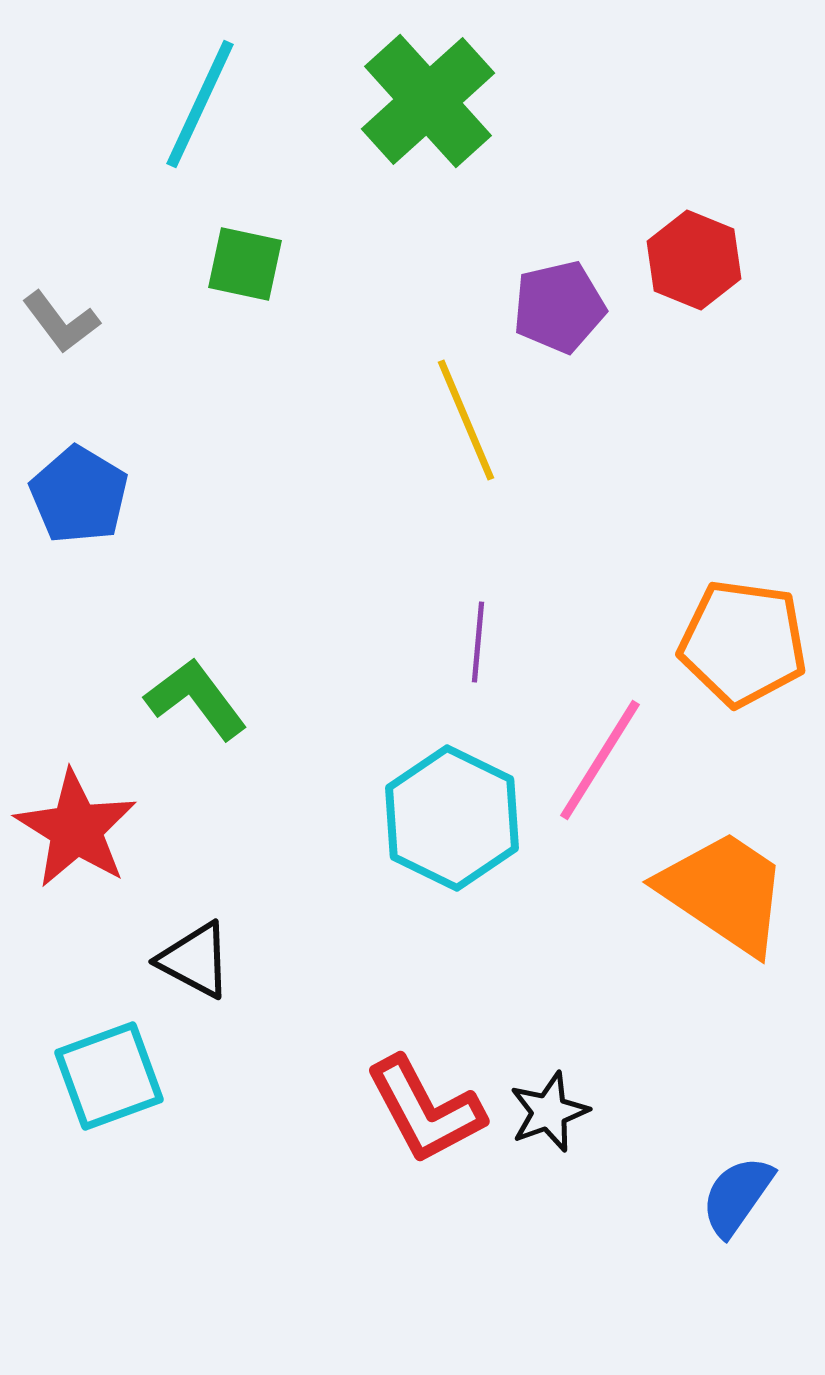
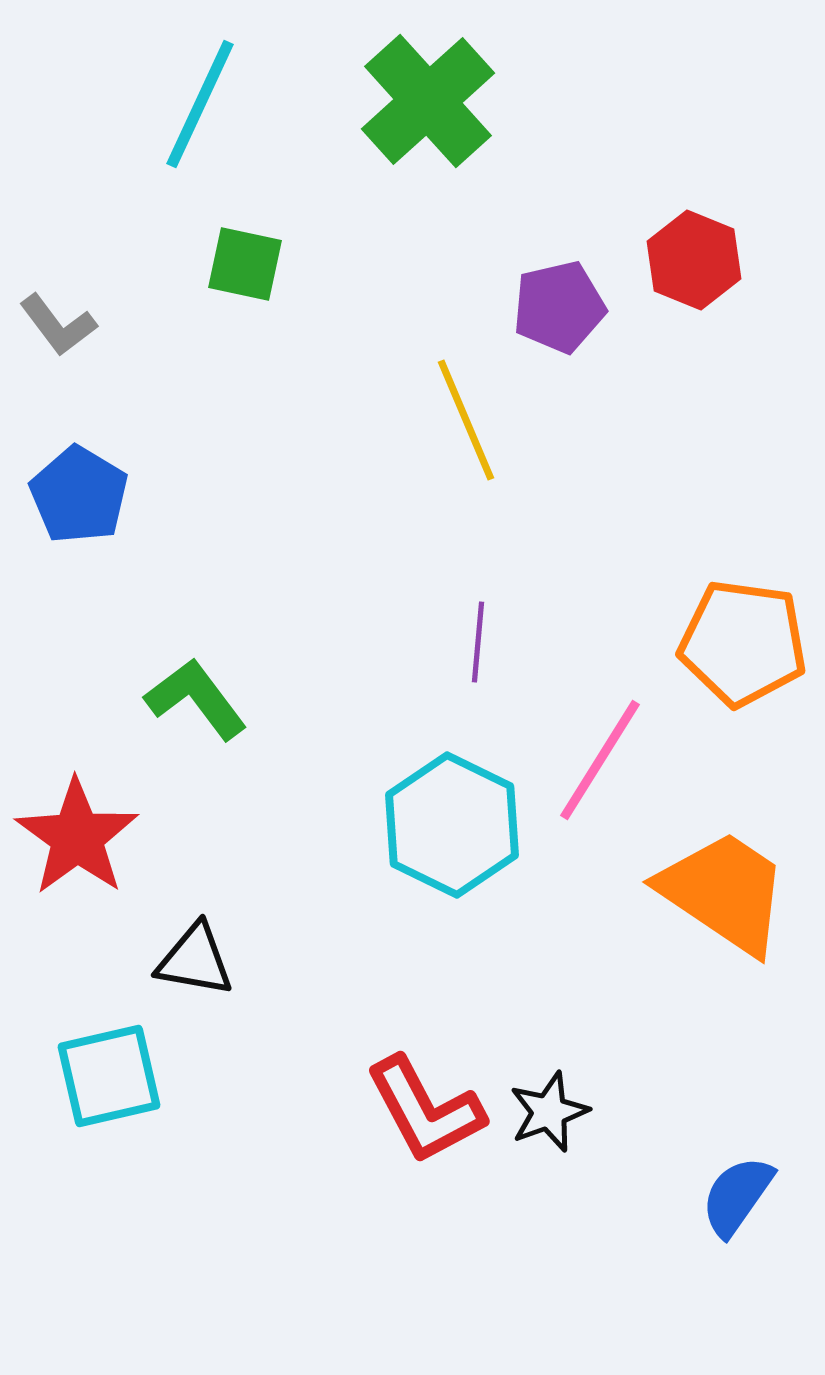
gray L-shape: moved 3 px left, 3 px down
cyan hexagon: moved 7 px down
red star: moved 1 px right, 8 px down; rotated 4 degrees clockwise
black triangle: rotated 18 degrees counterclockwise
cyan square: rotated 7 degrees clockwise
